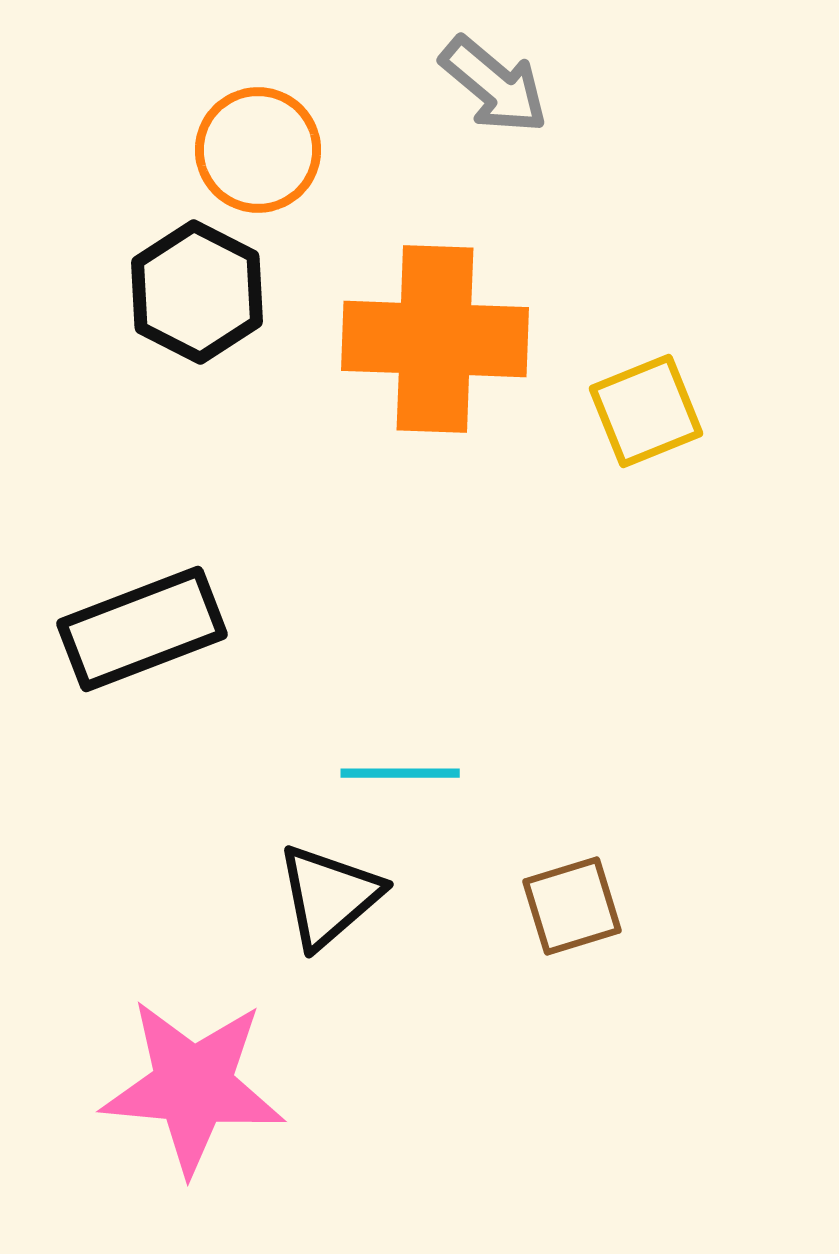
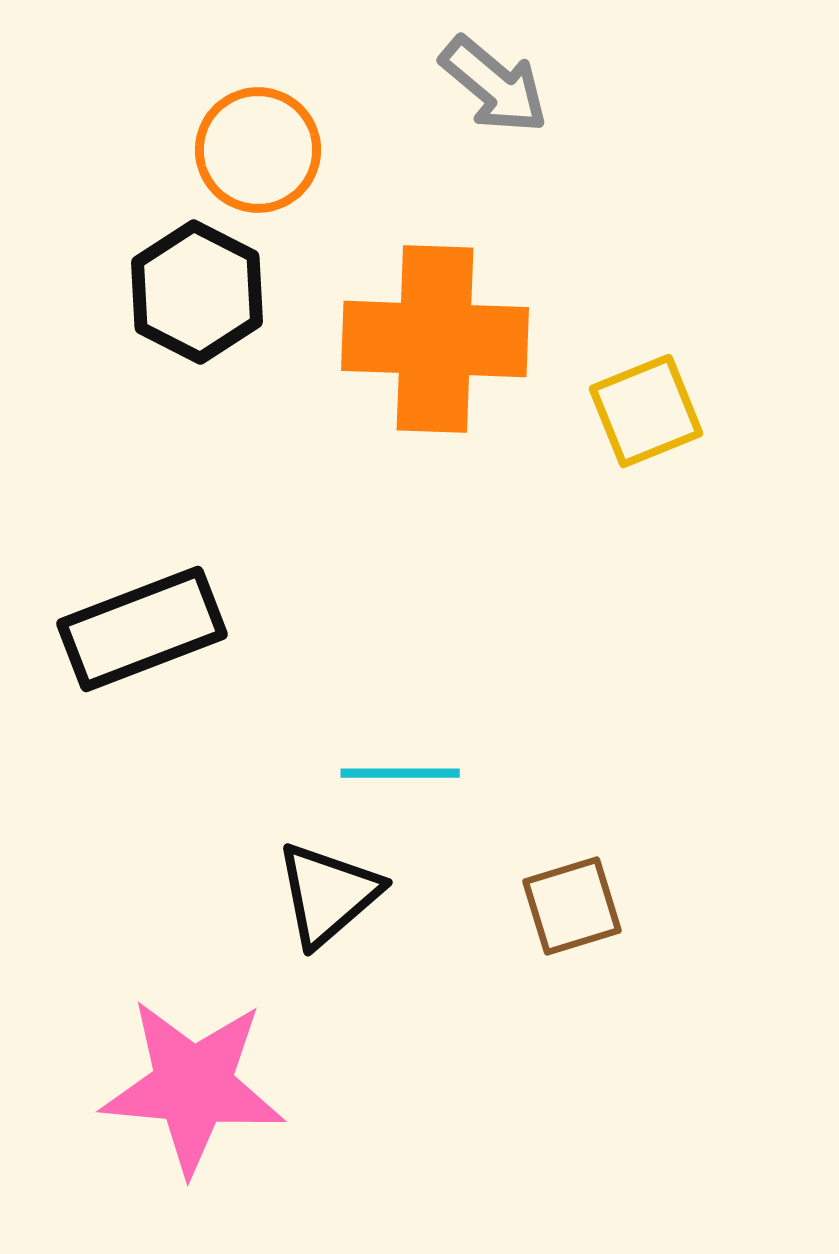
black triangle: moved 1 px left, 2 px up
